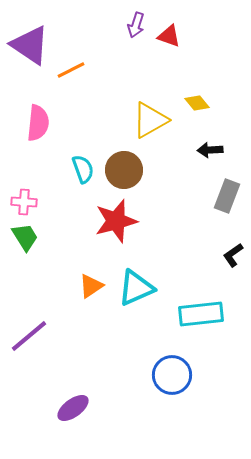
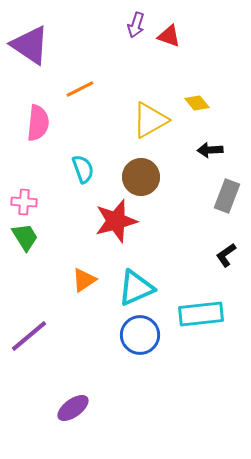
orange line: moved 9 px right, 19 px down
brown circle: moved 17 px right, 7 px down
black L-shape: moved 7 px left
orange triangle: moved 7 px left, 6 px up
blue circle: moved 32 px left, 40 px up
